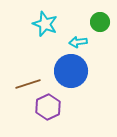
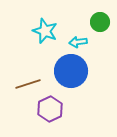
cyan star: moved 7 px down
purple hexagon: moved 2 px right, 2 px down
